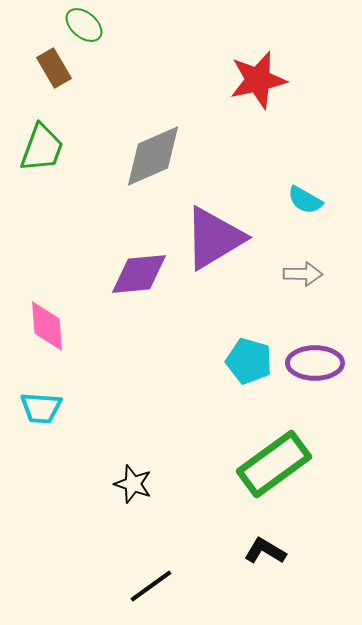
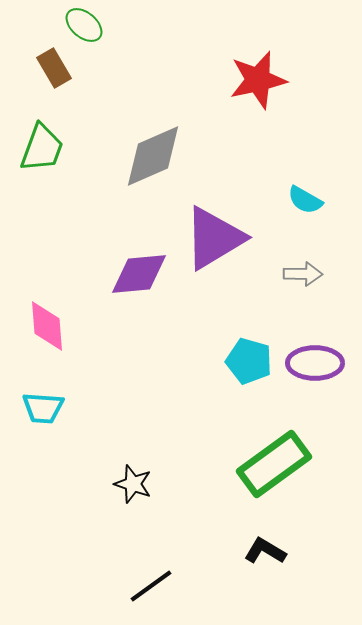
cyan trapezoid: moved 2 px right
